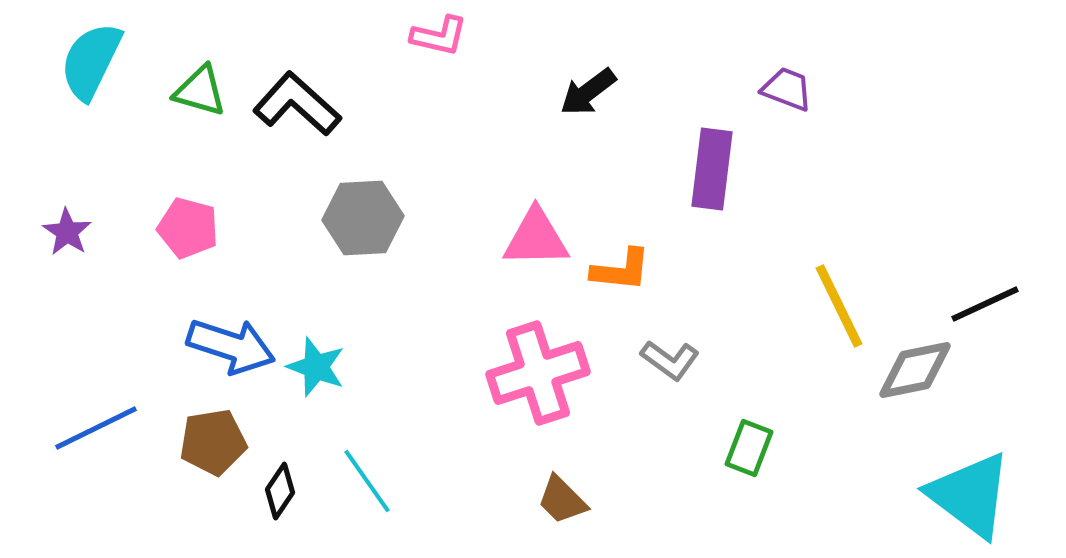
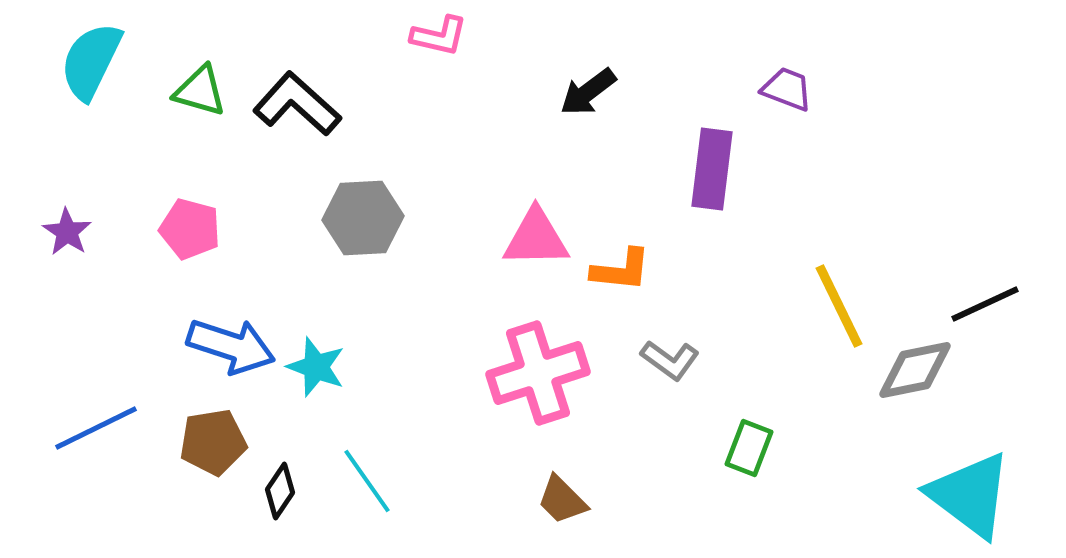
pink pentagon: moved 2 px right, 1 px down
